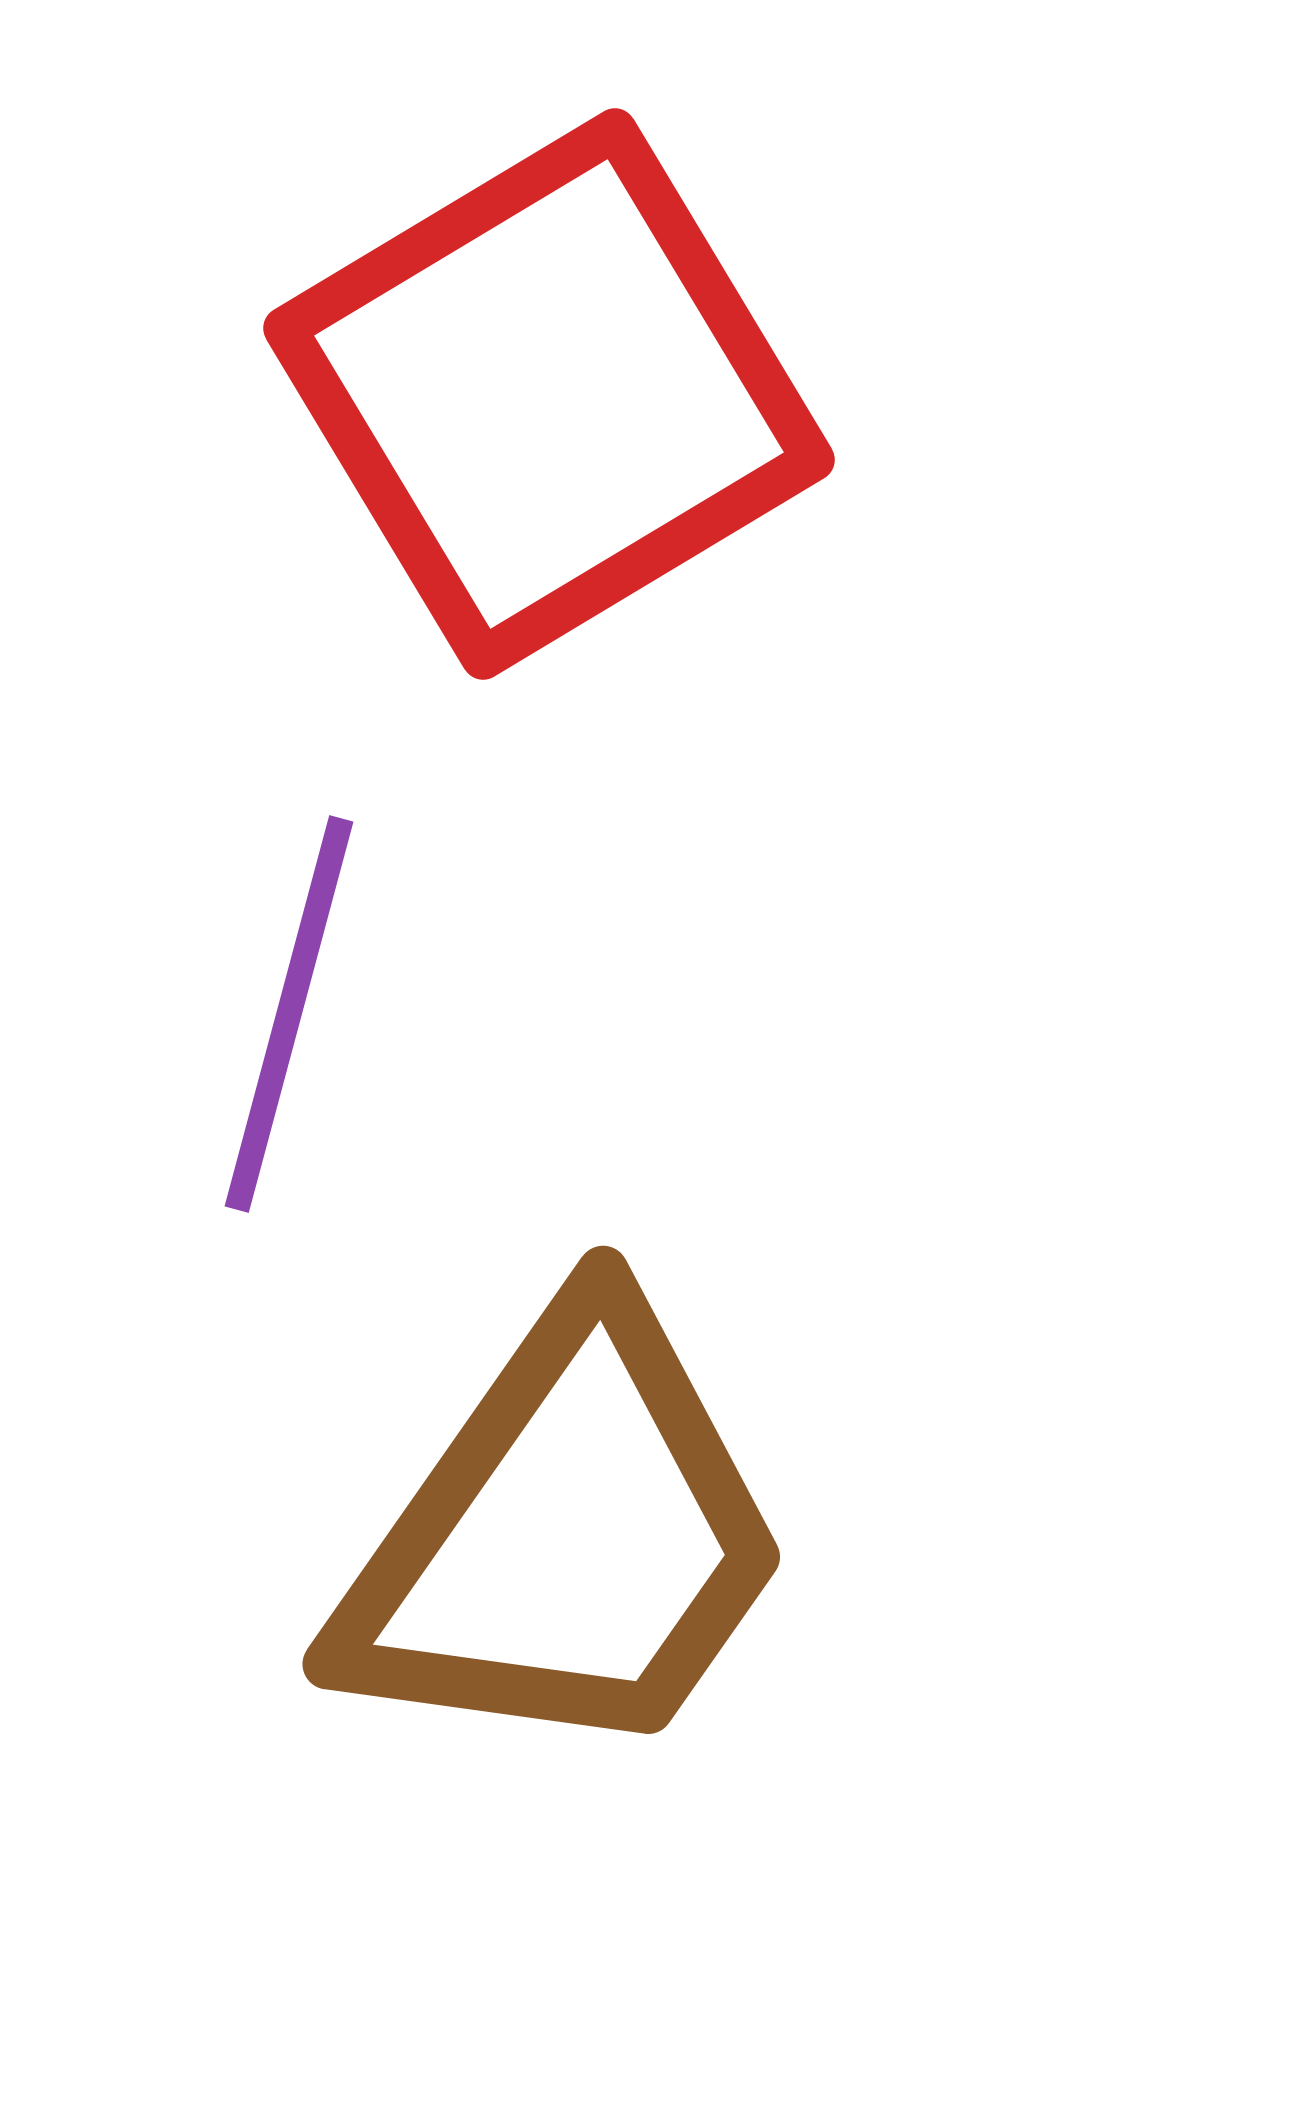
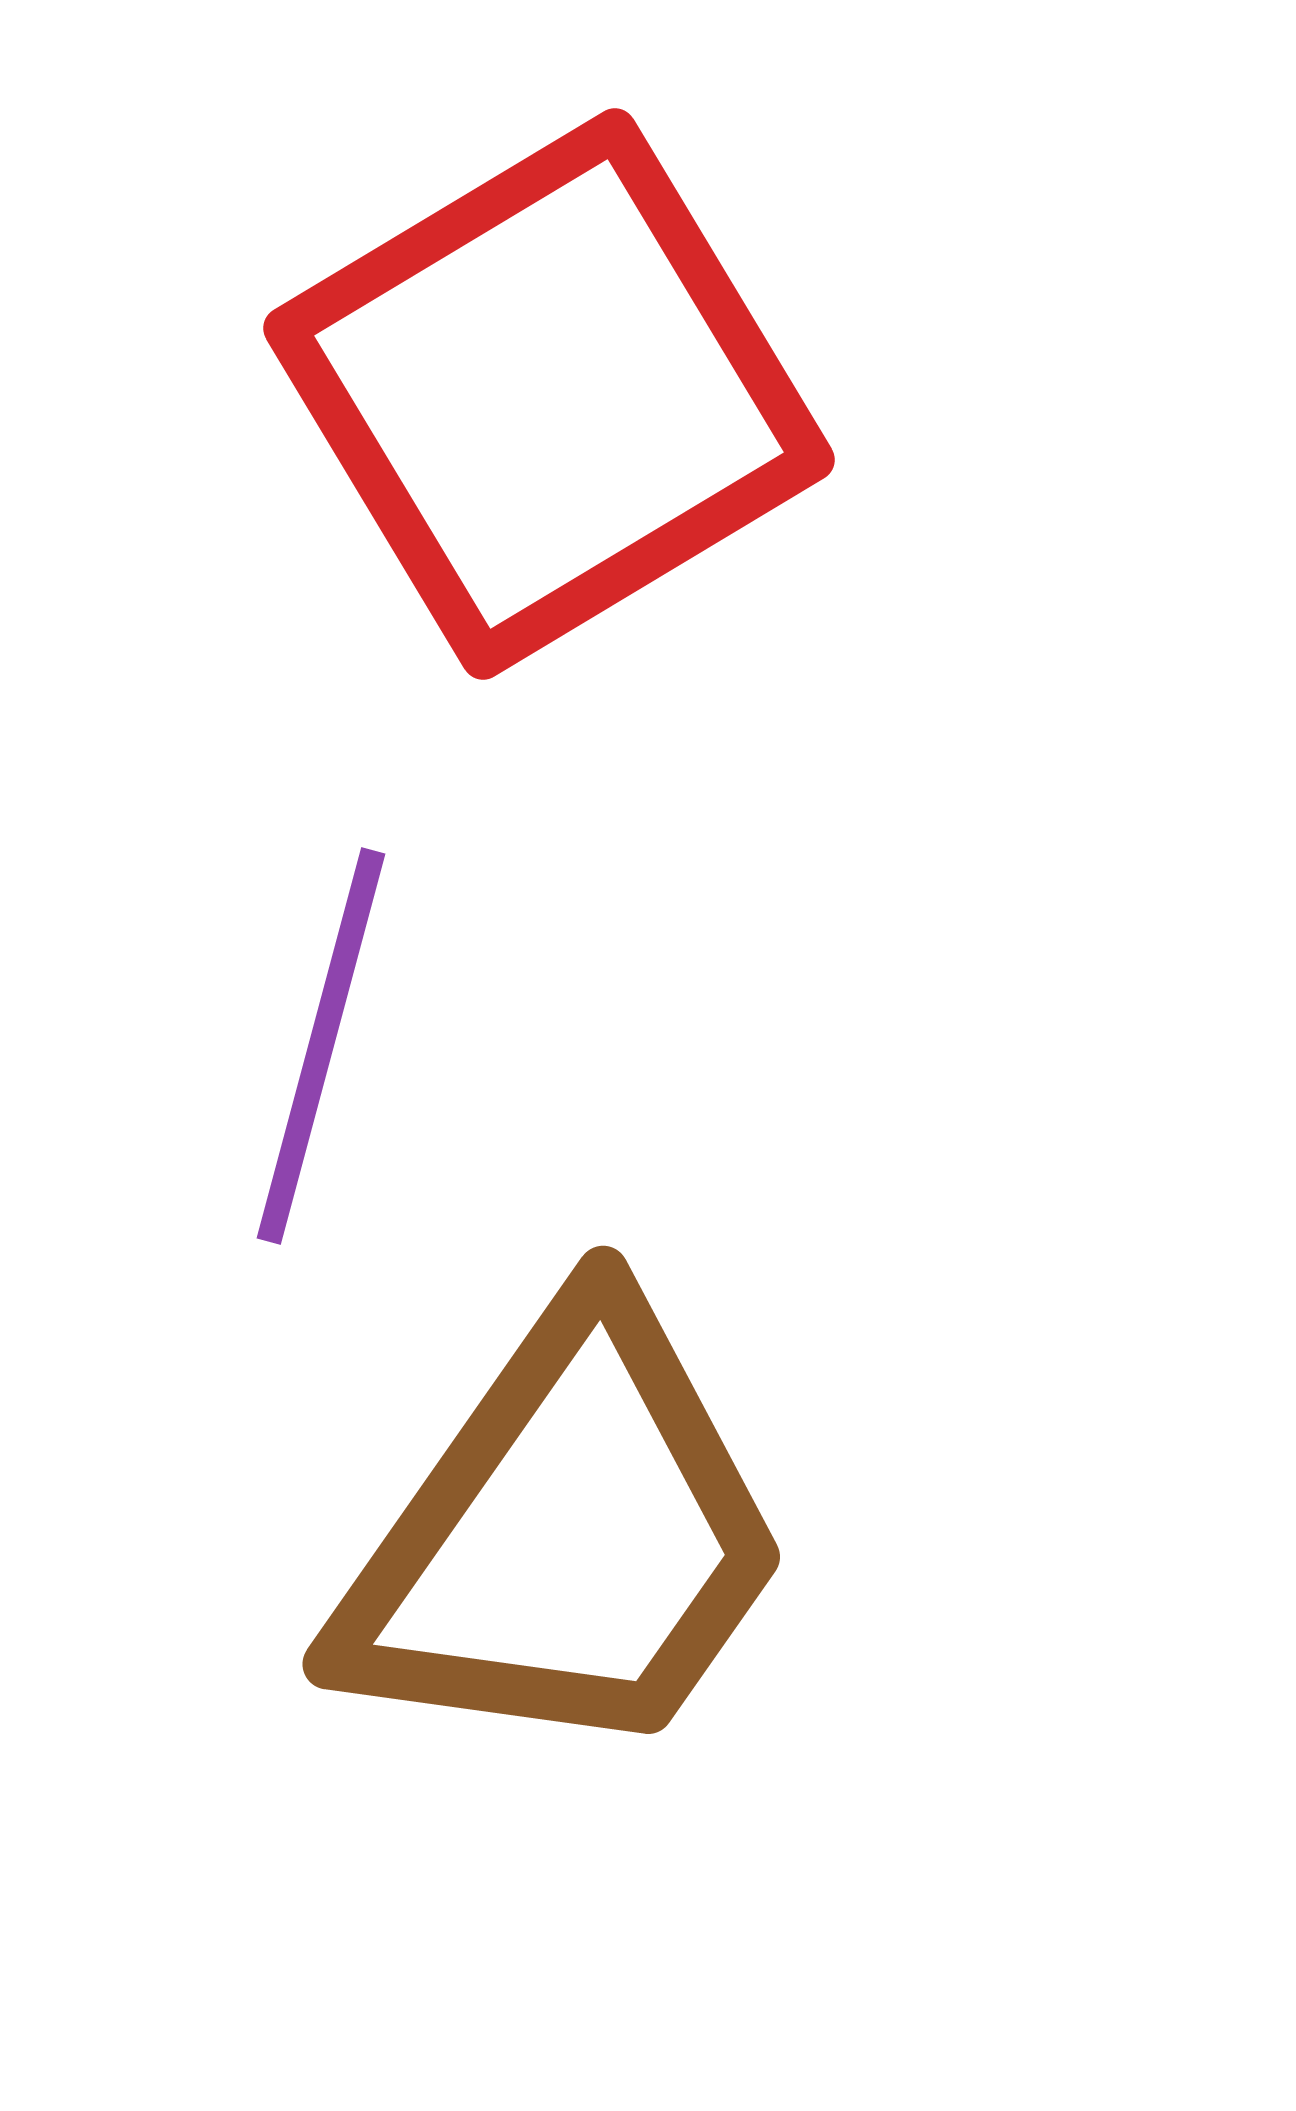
purple line: moved 32 px right, 32 px down
